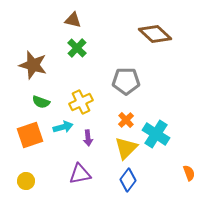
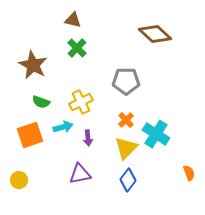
brown star: rotated 12 degrees clockwise
yellow circle: moved 7 px left, 1 px up
